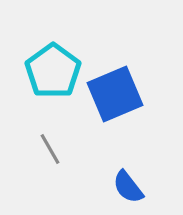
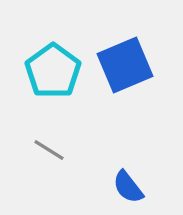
blue square: moved 10 px right, 29 px up
gray line: moved 1 px left, 1 px down; rotated 28 degrees counterclockwise
